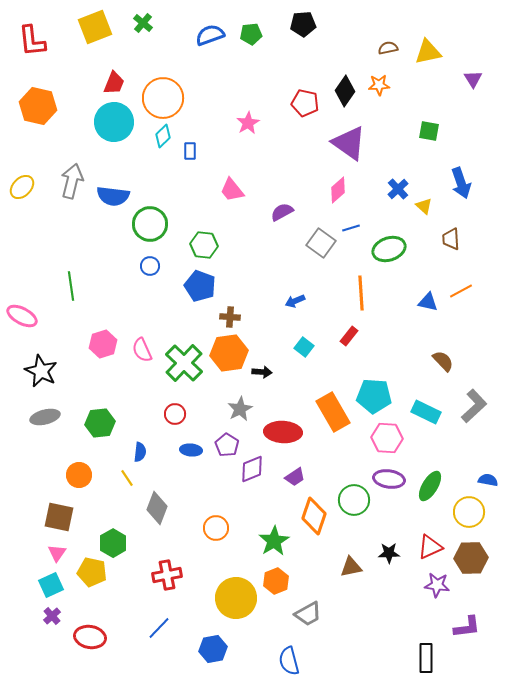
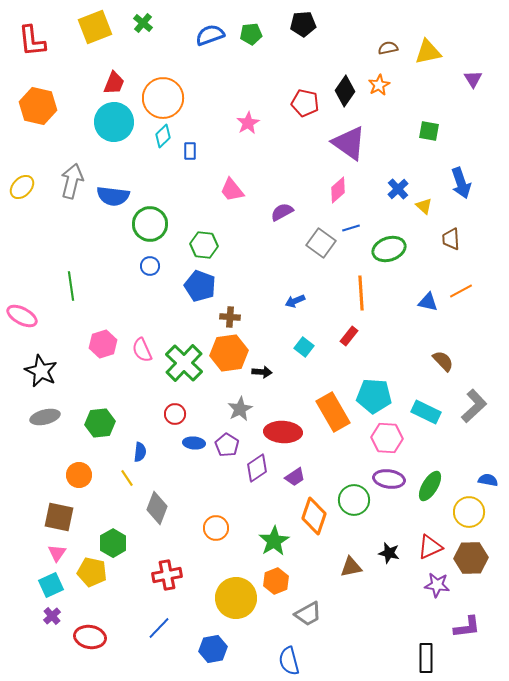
orange star at (379, 85): rotated 25 degrees counterclockwise
blue ellipse at (191, 450): moved 3 px right, 7 px up
purple diamond at (252, 469): moved 5 px right, 1 px up; rotated 12 degrees counterclockwise
black star at (389, 553): rotated 15 degrees clockwise
